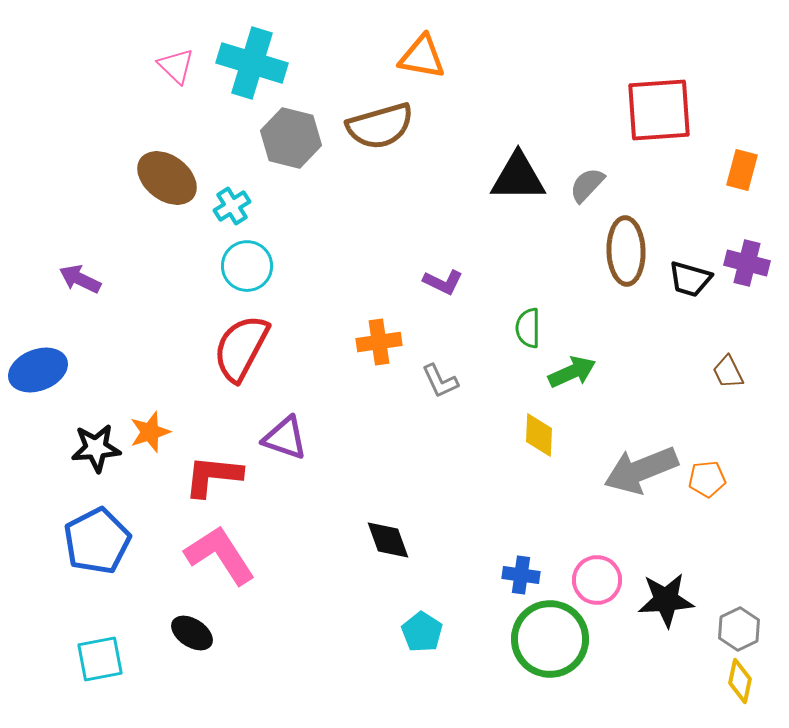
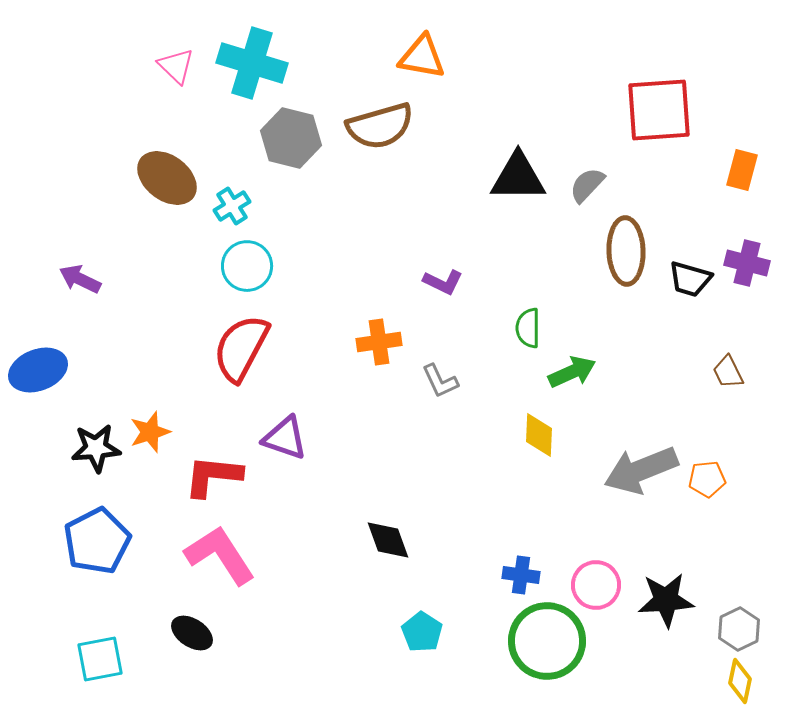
pink circle at (597, 580): moved 1 px left, 5 px down
green circle at (550, 639): moved 3 px left, 2 px down
